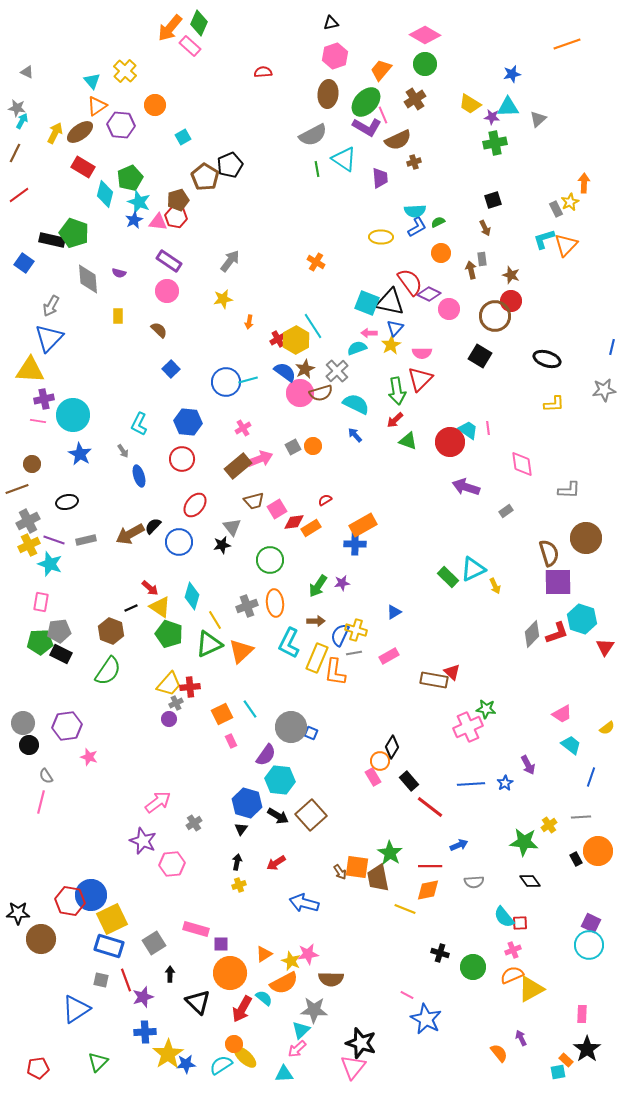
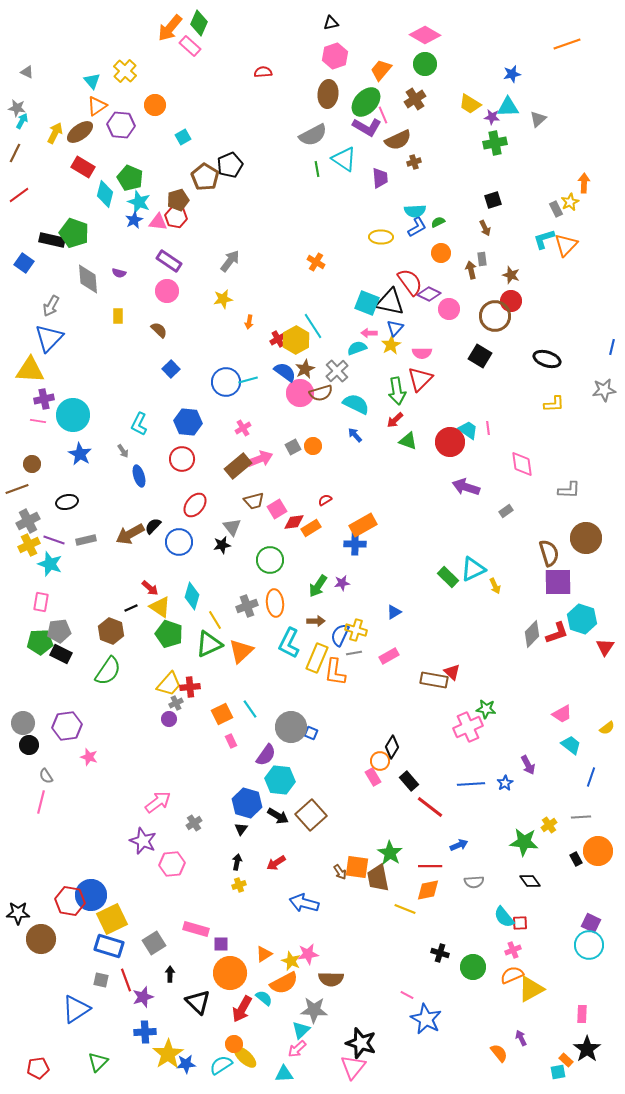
green pentagon at (130, 178): rotated 25 degrees counterclockwise
